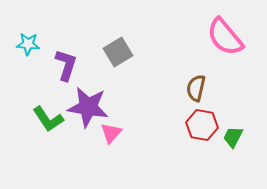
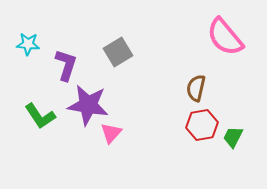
purple star: moved 2 px up
green L-shape: moved 8 px left, 3 px up
red hexagon: rotated 20 degrees counterclockwise
